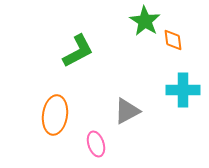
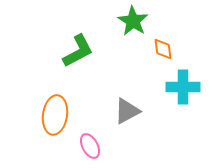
green star: moved 12 px left
orange diamond: moved 10 px left, 9 px down
cyan cross: moved 3 px up
pink ellipse: moved 6 px left, 2 px down; rotated 10 degrees counterclockwise
